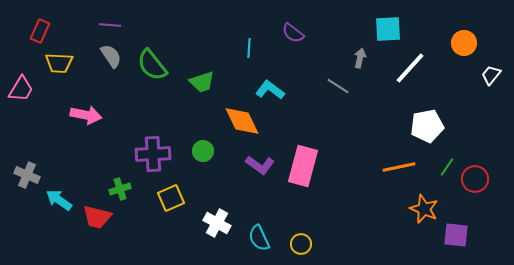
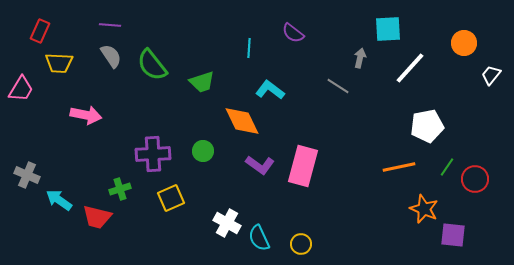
white cross: moved 10 px right
purple square: moved 3 px left
